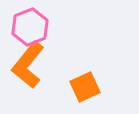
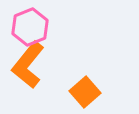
orange square: moved 5 px down; rotated 16 degrees counterclockwise
